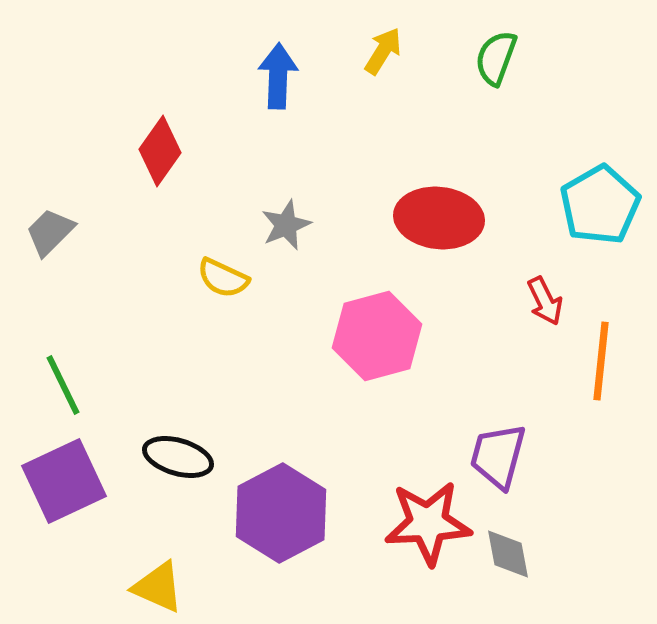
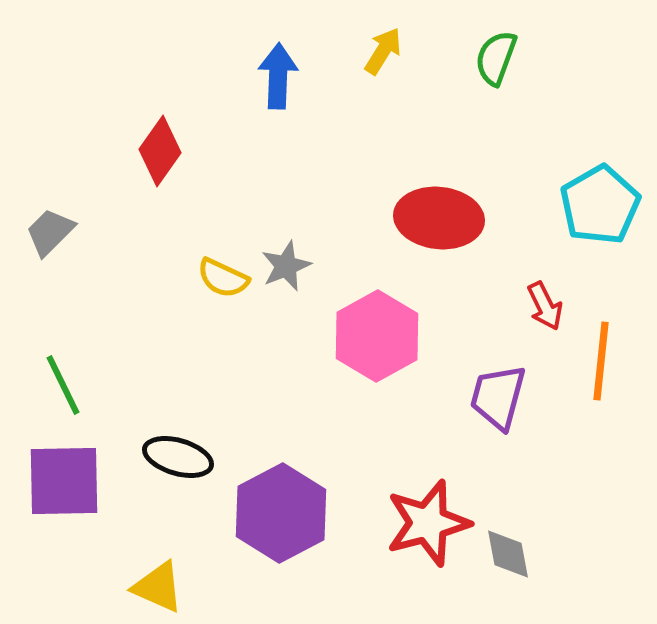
gray star: moved 41 px down
red arrow: moved 5 px down
pink hexagon: rotated 14 degrees counterclockwise
purple trapezoid: moved 59 px up
purple square: rotated 24 degrees clockwise
red star: rotated 12 degrees counterclockwise
